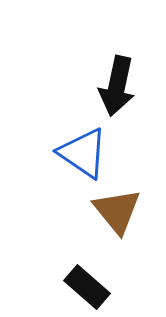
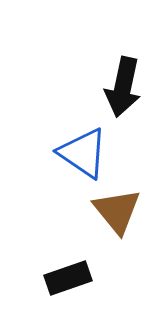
black arrow: moved 6 px right, 1 px down
black rectangle: moved 19 px left, 9 px up; rotated 60 degrees counterclockwise
